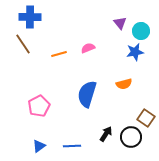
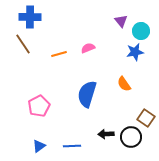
purple triangle: moved 1 px right, 2 px up
orange semicircle: rotated 70 degrees clockwise
black arrow: rotated 126 degrees counterclockwise
